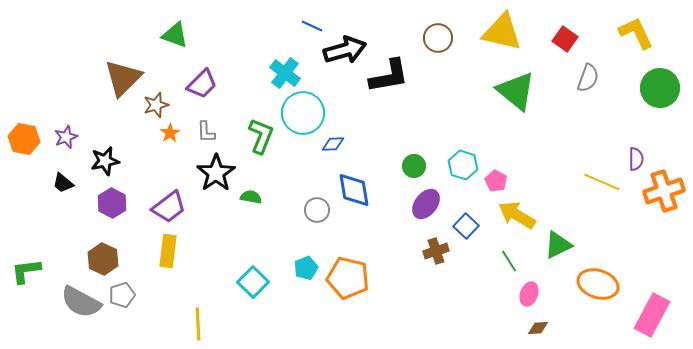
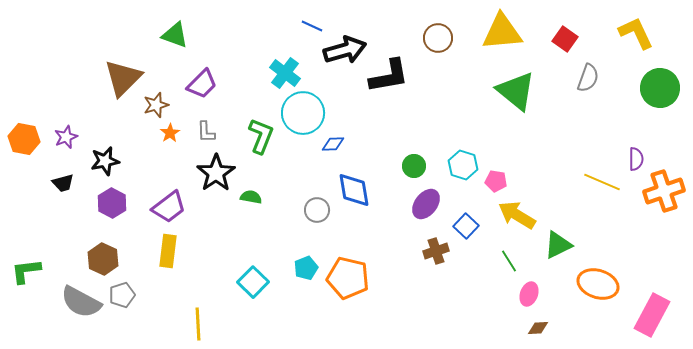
yellow triangle at (502, 32): rotated 18 degrees counterclockwise
pink pentagon at (496, 181): rotated 20 degrees counterclockwise
black trapezoid at (63, 183): rotated 55 degrees counterclockwise
